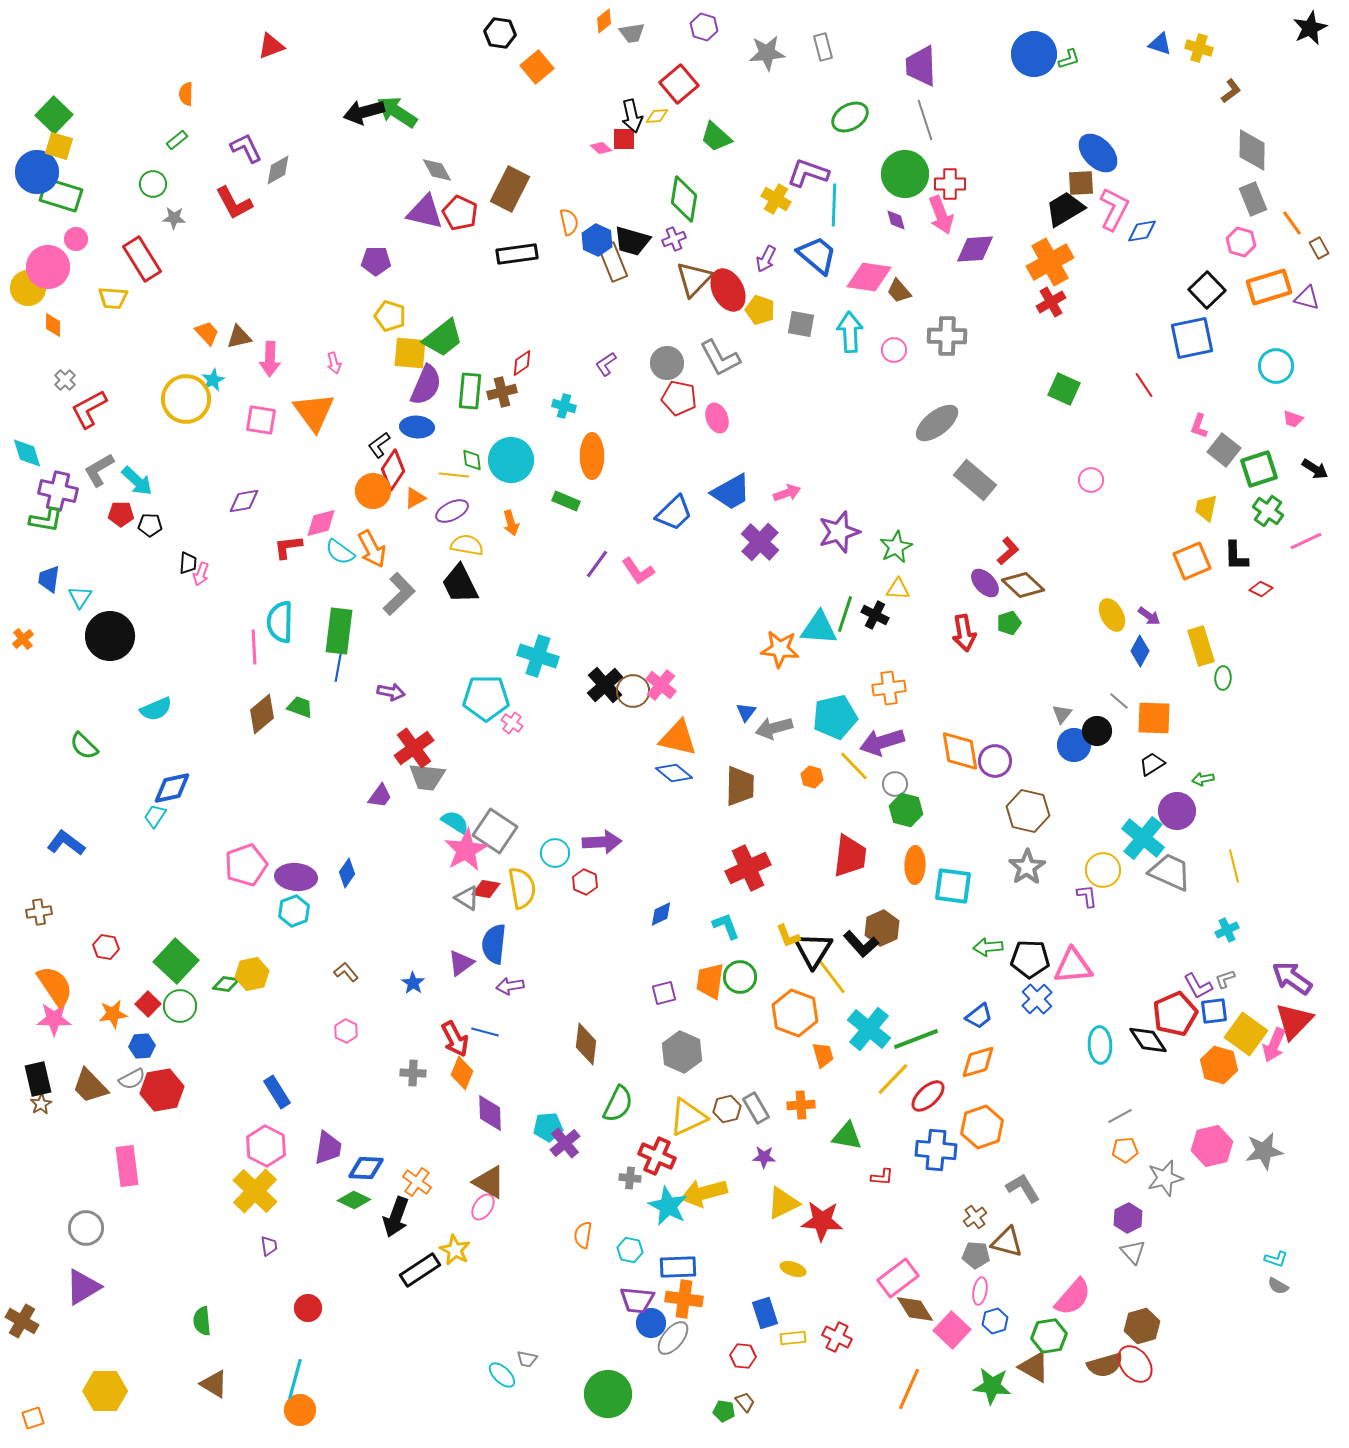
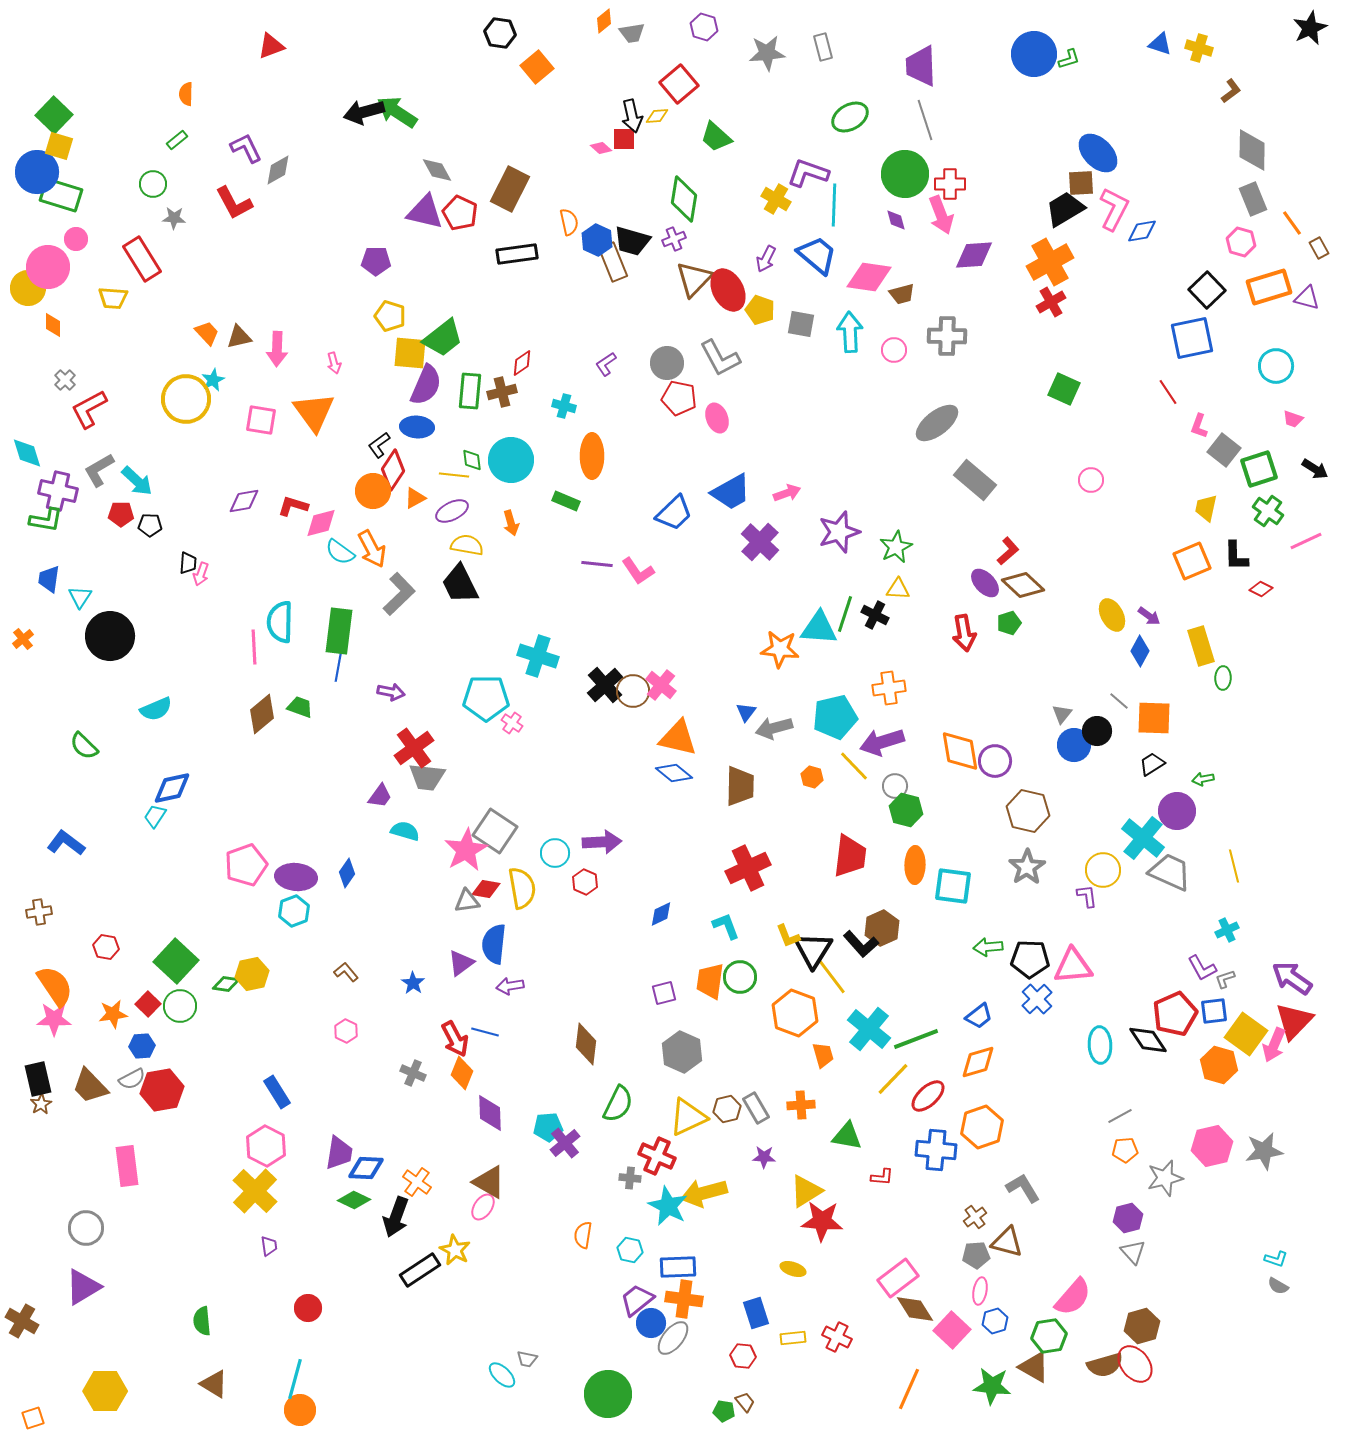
purple diamond at (975, 249): moved 1 px left, 6 px down
brown trapezoid at (899, 291): moved 3 px right, 3 px down; rotated 64 degrees counterclockwise
pink arrow at (270, 359): moved 7 px right, 10 px up
red line at (1144, 385): moved 24 px right, 7 px down
red L-shape at (288, 547): moved 5 px right, 41 px up; rotated 24 degrees clockwise
purple line at (597, 564): rotated 60 degrees clockwise
gray circle at (895, 784): moved 2 px down
cyan semicircle at (455, 822): moved 50 px left, 9 px down; rotated 16 degrees counterclockwise
gray triangle at (467, 898): moved 3 px down; rotated 40 degrees counterclockwise
purple L-shape at (1198, 986): moved 4 px right, 18 px up
gray cross at (413, 1073): rotated 20 degrees clockwise
purple trapezoid at (328, 1148): moved 11 px right, 5 px down
yellow triangle at (783, 1203): moved 23 px right, 12 px up; rotated 6 degrees counterclockwise
purple hexagon at (1128, 1218): rotated 12 degrees clockwise
gray pentagon at (976, 1255): rotated 8 degrees counterclockwise
purple trapezoid at (637, 1300): rotated 135 degrees clockwise
blue rectangle at (765, 1313): moved 9 px left
